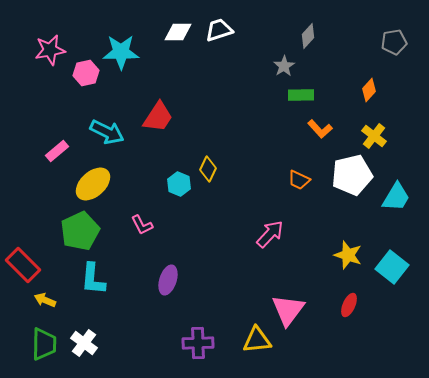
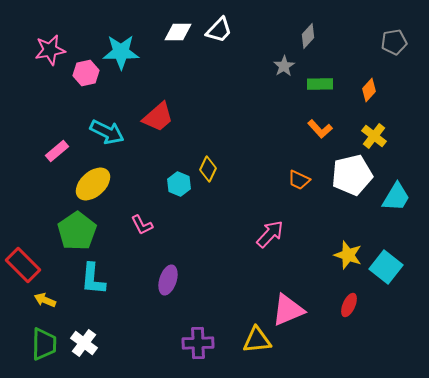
white trapezoid: rotated 152 degrees clockwise
green rectangle: moved 19 px right, 11 px up
red trapezoid: rotated 16 degrees clockwise
green pentagon: moved 3 px left; rotated 9 degrees counterclockwise
cyan square: moved 6 px left
pink triangle: rotated 30 degrees clockwise
